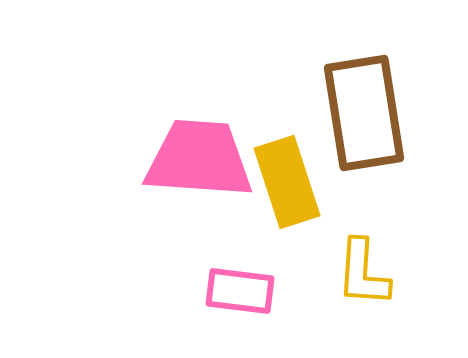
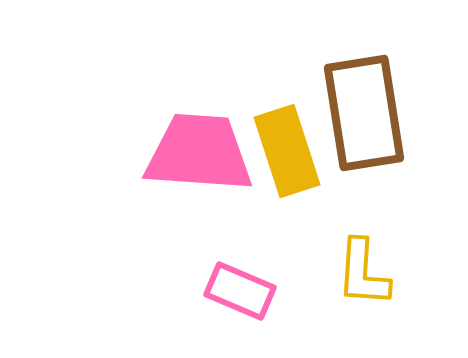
pink trapezoid: moved 6 px up
yellow rectangle: moved 31 px up
pink rectangle: rotated 16 degrees clockwise
